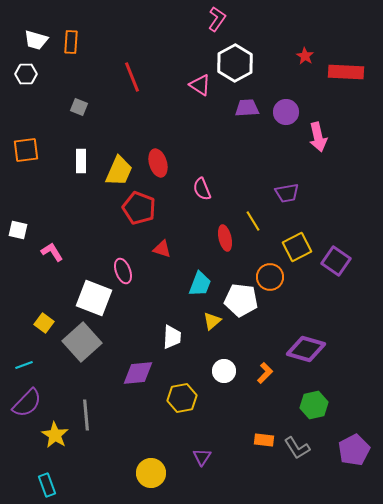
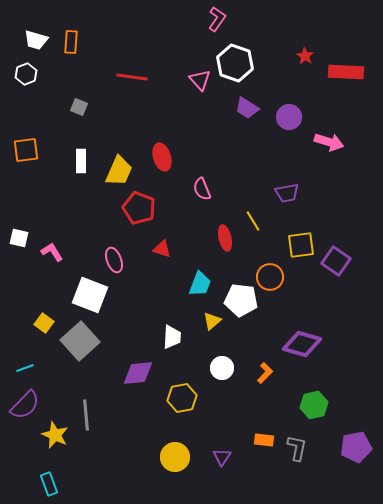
white hexagon at (235, 63): rotated 12 degrees counterclockwise
white hexagon at (26, 74): rotated 20 degrees counterclockwise
red line at (132, 77): rotated 60 degrees counterclockwise
pink triangle at (200, 85): moved 5 px up; rotated 15 degrees clockwise
purple trapezoid at (247, 108): rotated 145 degrees counterclockwise
purple circle at (286, 112): moved 3 px right, 5 px down
pink arrow at (318, 137): moved 11 px right, 5 px down; rotated 60 degrees counterclockwise
red ellipse at (158, 163): moved 4 px right, 6 px up
white square at (18, 230): moved 1 px right, 8 px down
yellow square at (297, 247): moved 4 px right, 2 px up; rotated 20 degrees clockwise
pink ellipse at (123, 271): moved 9 px left, 11 px up
white square at (94, 298): moved 4 px left, 3 px up
gray square at (82, 342): moved 2 px left, 1 px up
purple diamond at (306, 349): moved 4 px left, 5 px up
cyan line at (24, 365): moved 1 px right, 3 px down
white circle at (224, 371): moved 2 px left, 3 px up
purple semicircle at (27, 403): moved 2 px left, 2 px down
yellow star at (55, 435): rotated 8 degrees counterclockwise
gray L-shape at (297, 448): rotated 136 degrees counterclockwise
purple pentagon at (354, 450): moved 2 px right, 3 px up; rotated 16 degrees clockwise
purple triangle at (202, 457): moved 20 px right
yellow circle at (151, 473): moved 24 px right, 16 px up
cyan rectangle at (47, 485): moved 2 px right, 1 px up
